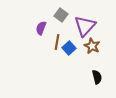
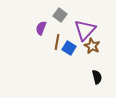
gray square: moved 1 px left
purple triangle: moved 4 px down
blue square: rotated 16 degrees counterclockwise
